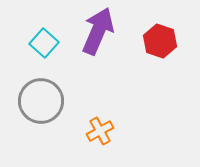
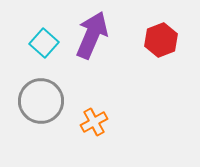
purple arrow: moved 6 px left, 4 px down
red hexagon: moved 1 px right, 1 px up; rotated 20 degrees clockwise
orange cross: moved 6 px left, 9 px up
